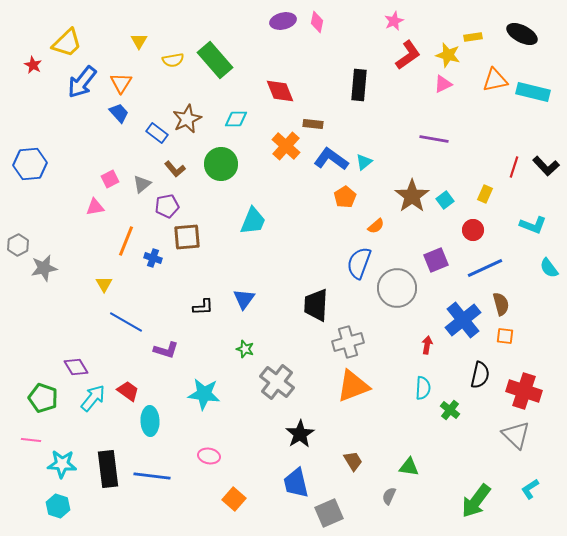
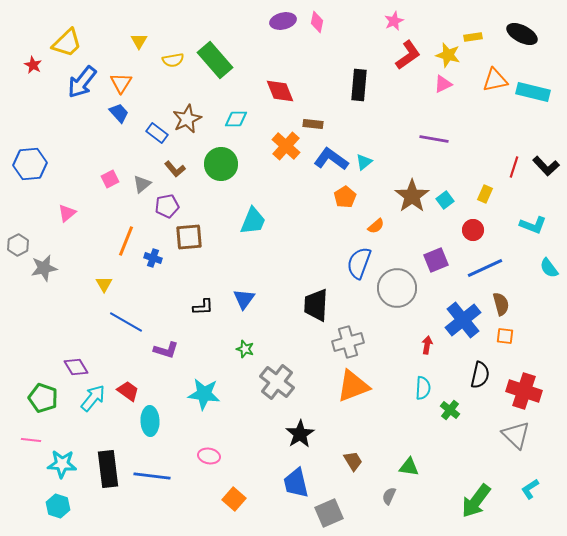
pink triangle at (95, 207): moved 28 px left, 6 px down; rotated 30 degrees counterclockwise
brown square at (187, 237): moved 2 px right
